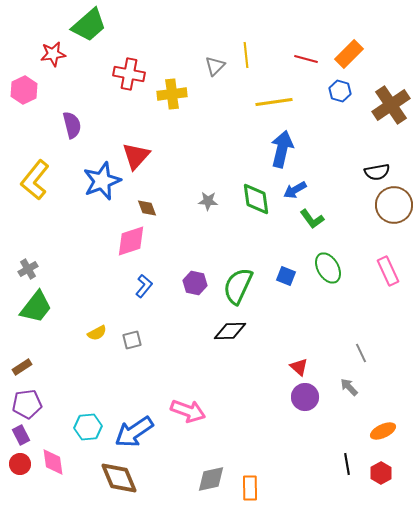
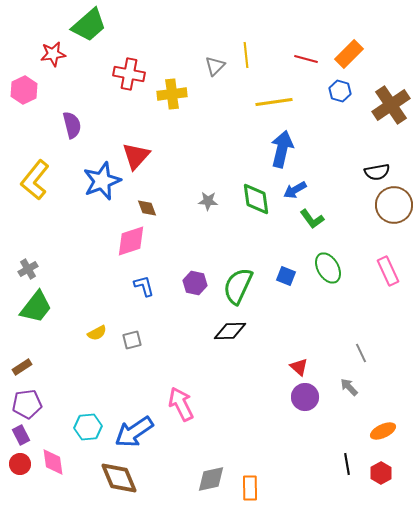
blue L-shape at (144, 286): rotated 55 degrees counterclockwise
pink arrow at (188, 411): moved 7 px left, 7 px up; rotated 136 degrees counterclockwise
